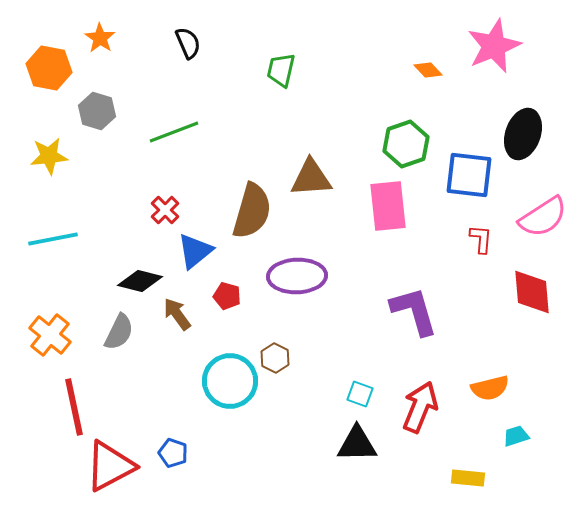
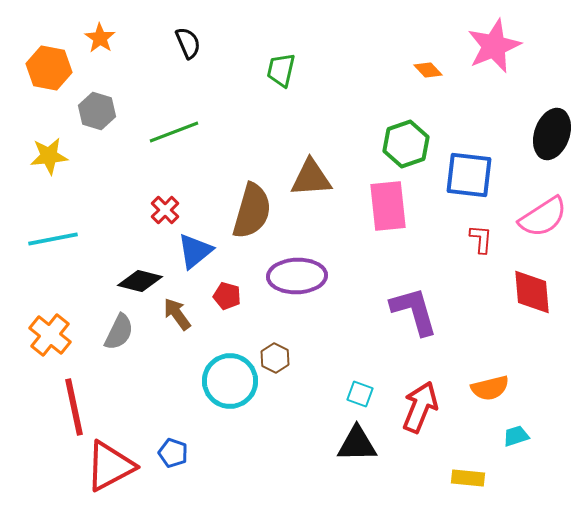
black ellipse: moved 29 px right
